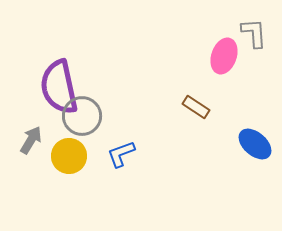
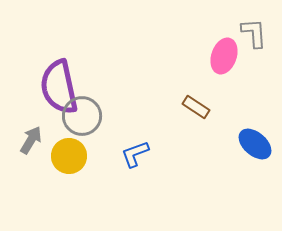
blue L-shape: moved 14 px right
